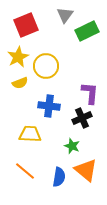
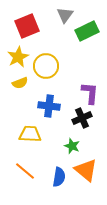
red square: moved 1 px right, 1 px down
